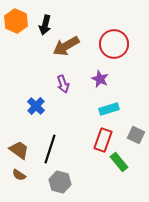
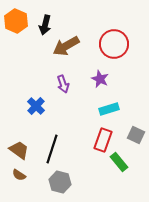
black line: moved 2 px right
